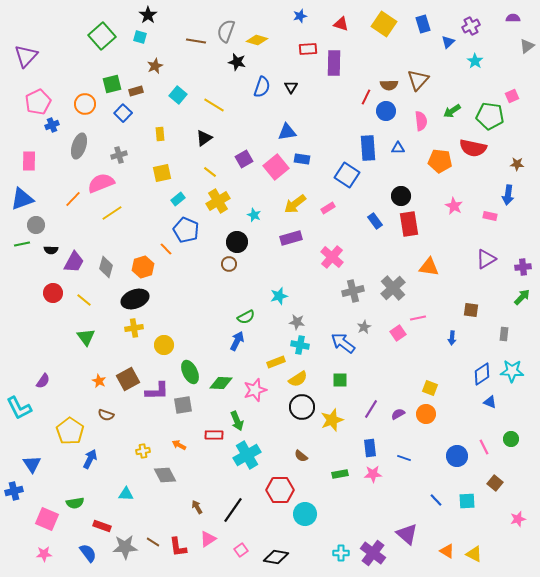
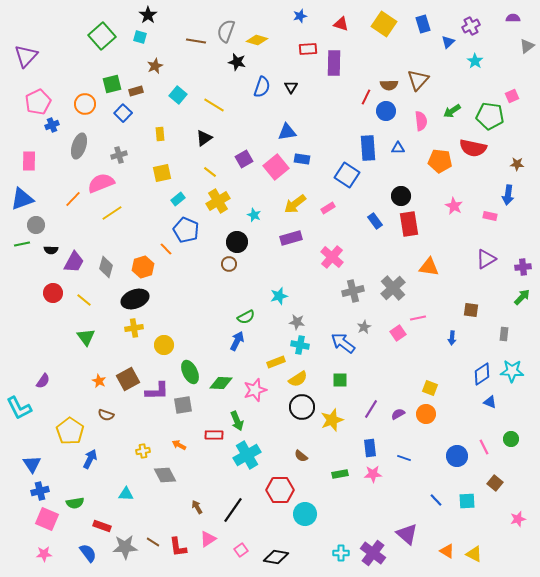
blue cross at (14, 491): moved 26 px right
